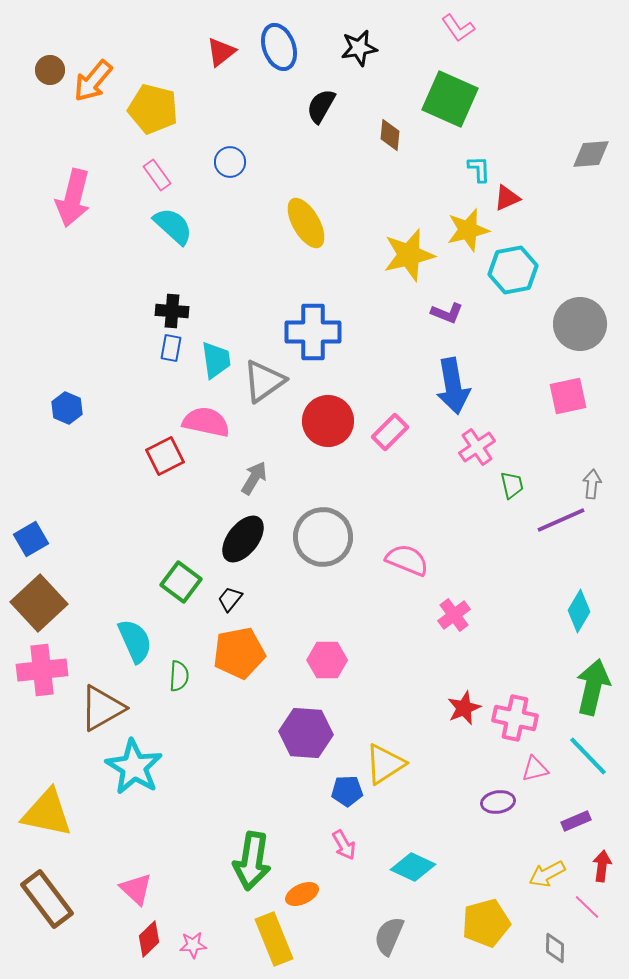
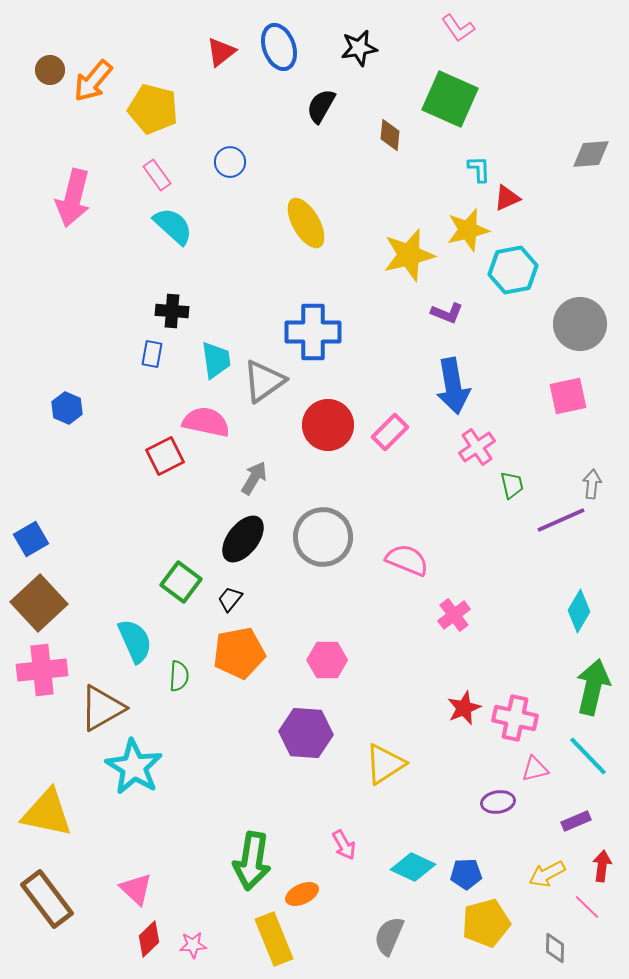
blue rectangle at (171, 348): moved 19 px left, 6 px down
red circle at (328, 421): moved 4 px down
blue pentagon at (347, 791): moved 119 px right, 83 px down
